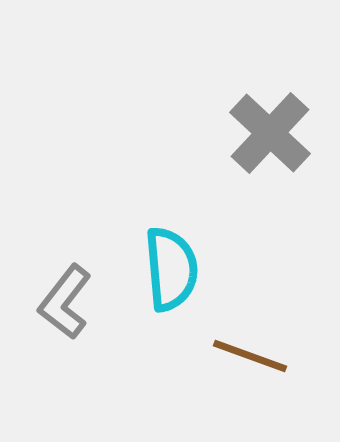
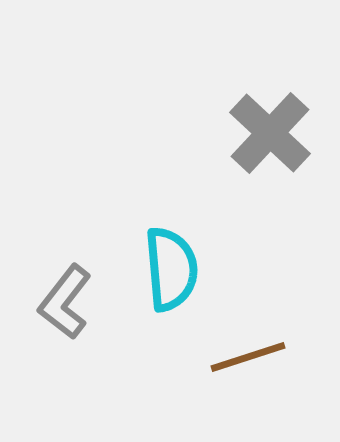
brown line: moved 2 px left, 1 px down; rotated 38 degrees counterclockwise
